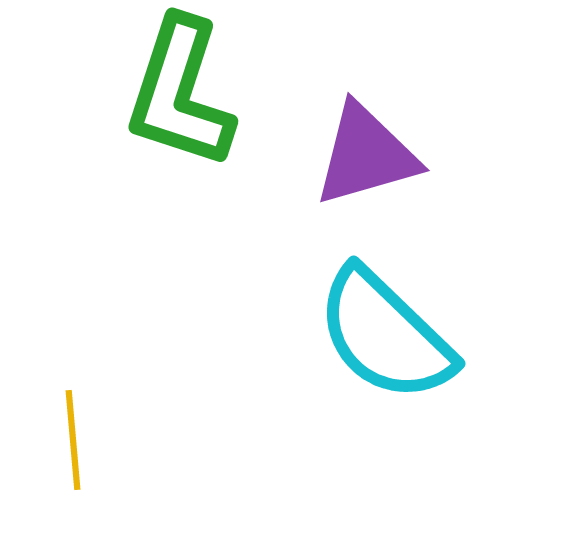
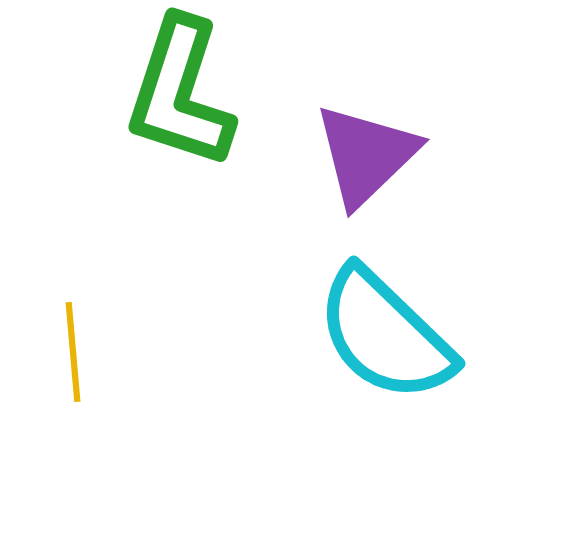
purple triangle: rotated 28 degrees counterclockwise
yellow line: moved 88 px up
